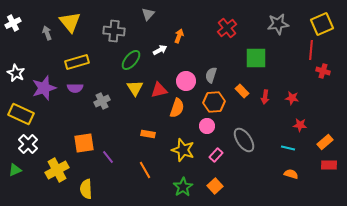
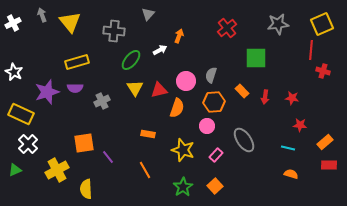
gray arrow at (47, 33): moved 5 px left, 18 px up
white star at (16, 73): moved 2 px left, 1 px up
purple star at (44, 88): moved 3 px right, 4 px down
